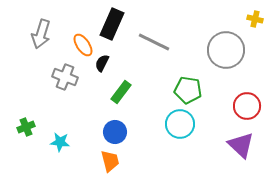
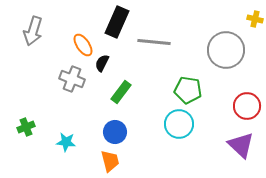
black rectangle: moved 5 px right, 2 px up
gray arrow: moved 8 px left, 3 px up
gray line: rotated 20 degrees counterclockwise
gray cross: moved 7 px right, 2 px down
cyan circle: moved 1 px left
cyan star: moved 6 px right
